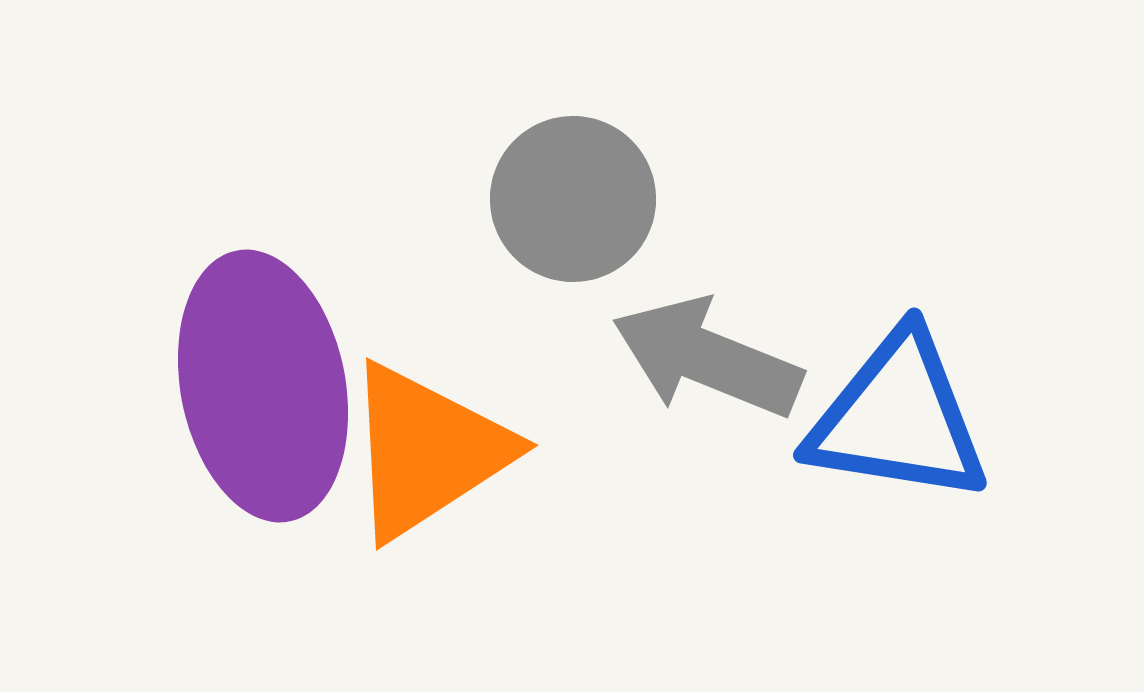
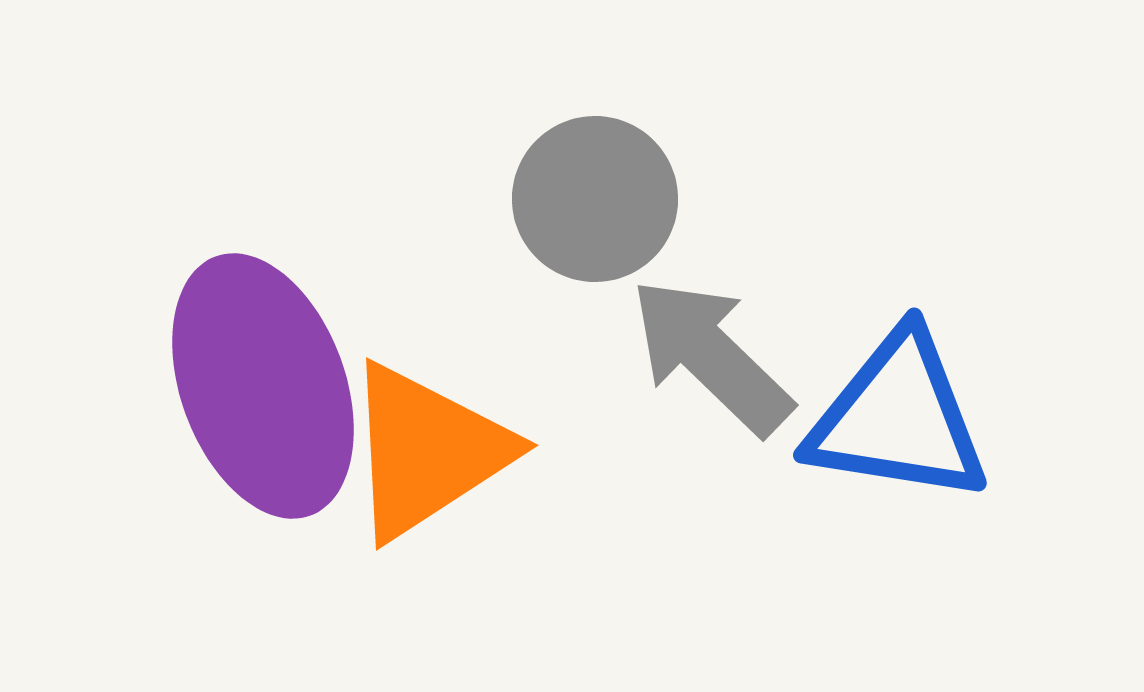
gray circle: moved 22 px right
gray arrow: moved 4 px right, 2 px up; rotated 22 degrees clockwise
purple ellipse: rotated 9 degrees counterclockwise
